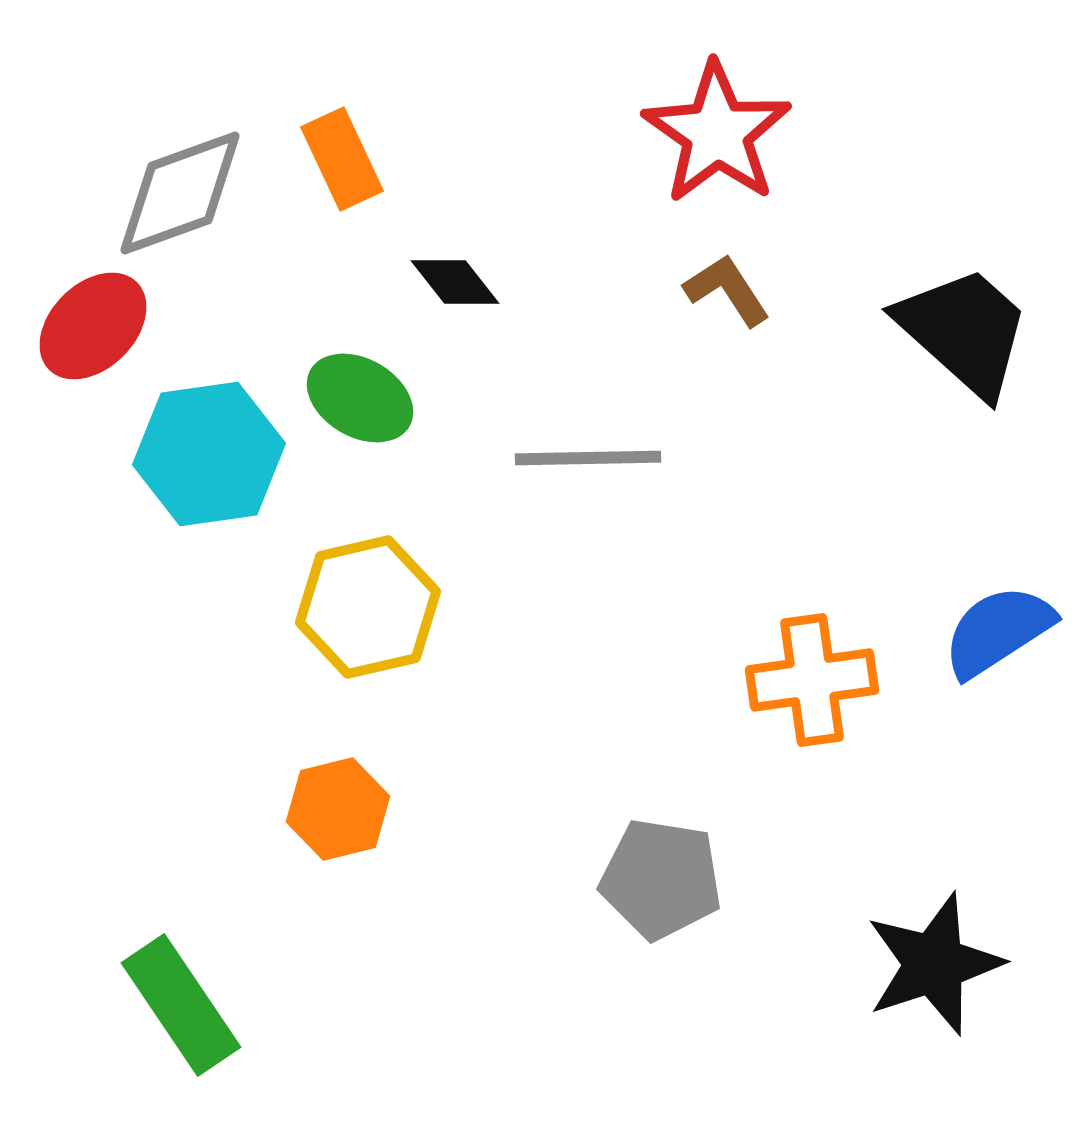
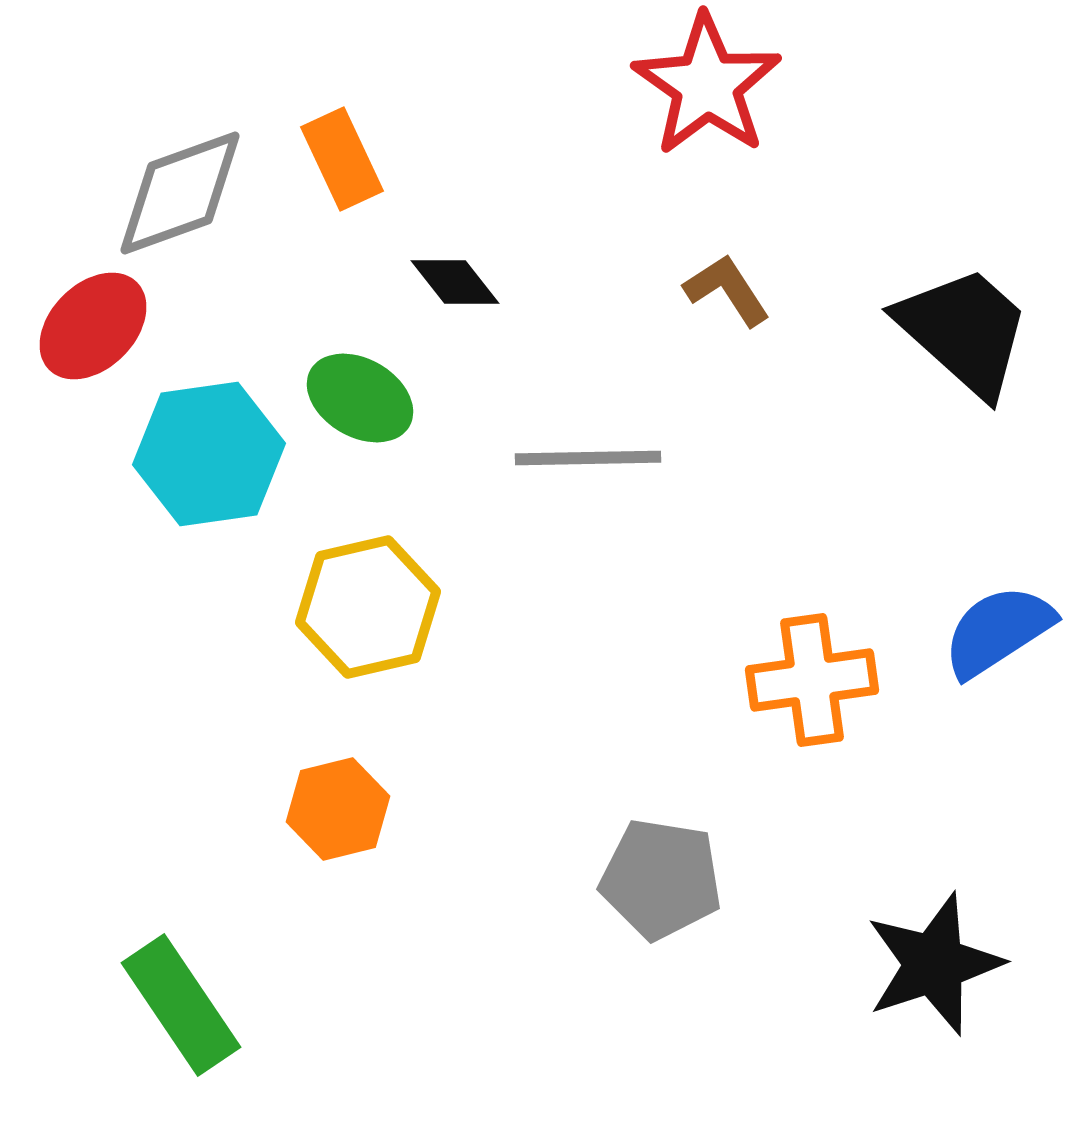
red star: moved 10 px left, 48 px up
